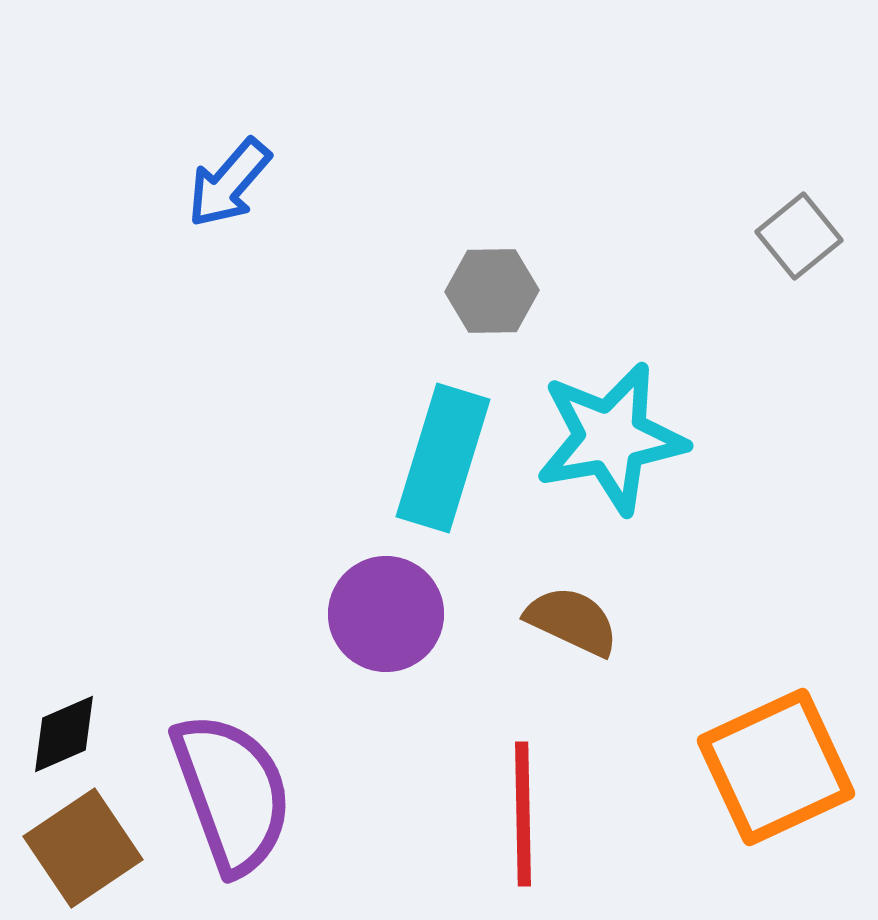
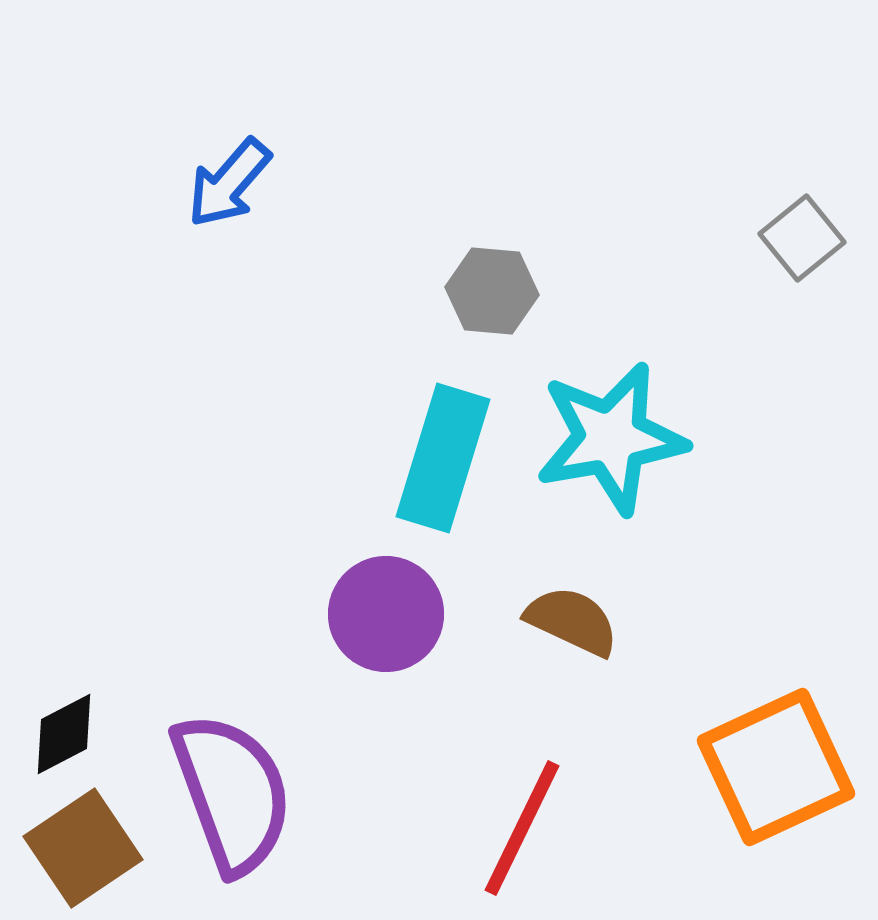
gray square: moved 3 px right, 2 px down
gray hexagon: rotated 6 degrees clockwise
black diamond: rotated 4 degrees counterclockwise
red line: moved 1 px left, 14 px down; rotated 27 degrees clockwise
